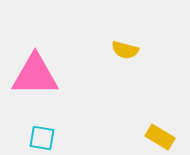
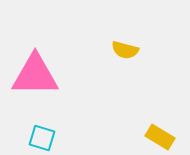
cyan square: rotated 8 degrees clockwise
